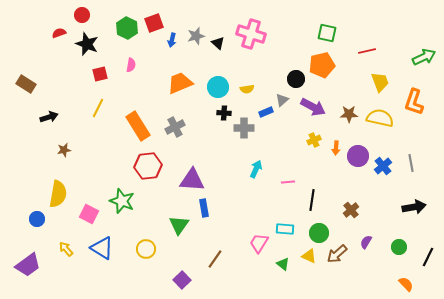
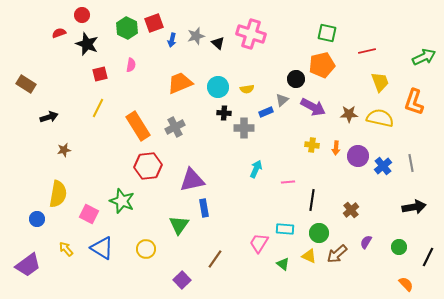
yellow cross at (314, 140): moved 2 px left, 5 px down; rotated 32 degrees clockwise
purple triangle at (192, 180): rotated 16 degrees counterclockwise
